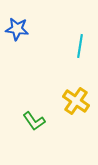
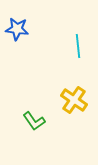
cyan line: moved 2 px left; rotated 15 degrees counterclockwise
yellow cross: moved 2 px left, 1 px up
